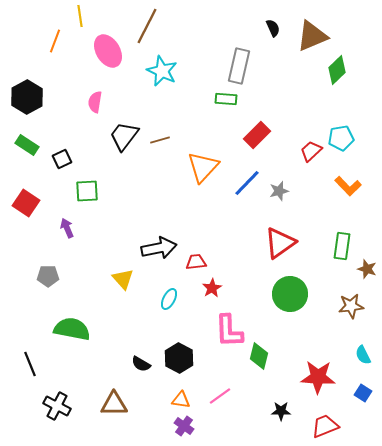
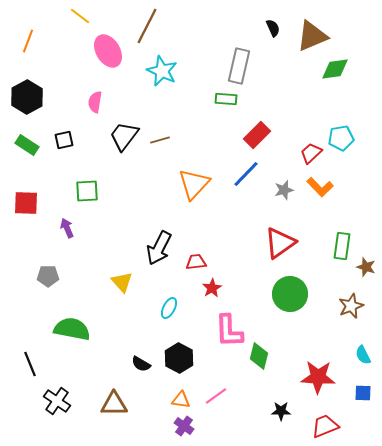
yellow line at (80, 16): rotated 45 degrees counterclockwise
orange line at (55, 41): moved 27 px left
green diamond at (337, 70): moved 2 px left, 1 px up; rotated 36 degrees clockwise
red trapezoid at (311, 151): moved 2 px down
black square at (62, 159): moved 2 px right, 19 px up; rotated 12 degrees clockwise
orange triangle at (203, 167): moved 9 px left, 17 px down
blue line at (247, 183): moved 1 px left, 9 px up
orange L-shape at (348, 186): moved 28 px left, 1 px down
gray star at (279, 191): moved 5 px right, 1 px up
red square at (26, 203): rotated 32 degrees counterclockwise
black arrow at (159, 248): rotated 128 degrees clockwise
brown star at (367, 269): moved 1 px left, 2 px up
yellow triangle at (123, 279): moved 1 px left, 3 px down
cyan ellipse at (169, 299): moved 9 px down
brown star at (351, 306): rotated 15 degrees counterclockwise
blue square at (363, 393): rotated 30 degrees counterclockwise
pink line at (220, 396): moved 4 px left
black cross at (57, 406): moved 5 px up; rotated 8 degrees clockwise
